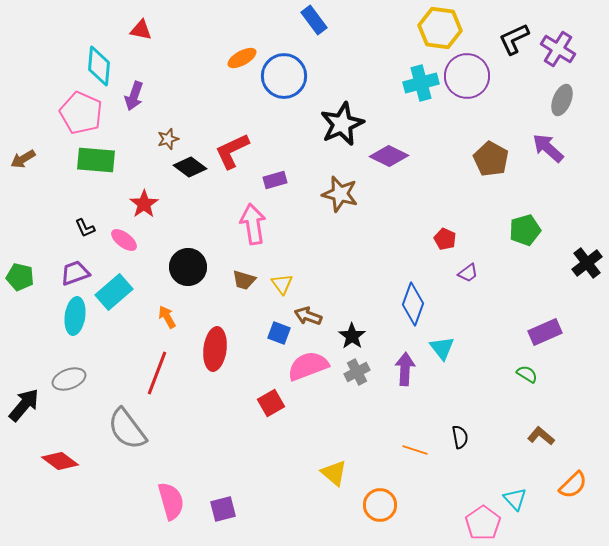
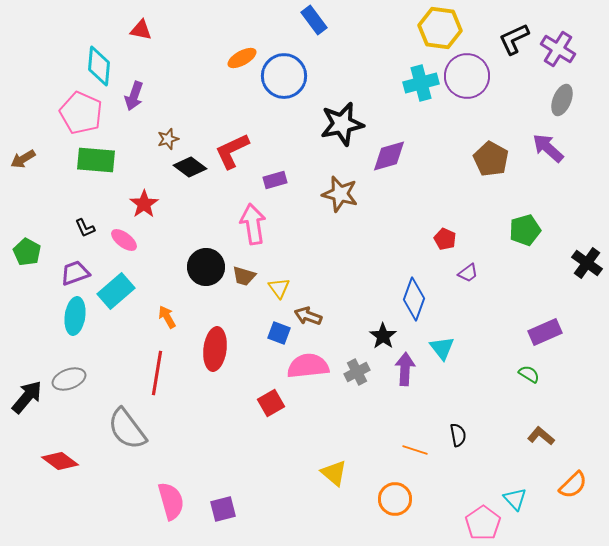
black star at (342, 124): rotated 12 degrees clockwise
purple diamond at (389, 156): rotated 42 degrees counterclockwise
black cross at (587, 263): rotated 16 degrees counterclockwise
black circle at (188, 267): moved 18 px right
green pentagon at (20, 277): moved 7 px right, 25 px up; rotated 16 degrees clockwise
brown trapezoid at (244, 280): moved 4 px up
yellow triangle at (282, 284): moved 3 px left, 4 px down
cyan rectangle at (114, 292): moved 2 px right, 1 px up
blue diamond at (413, 304): moved 1 px right, 5 px up
black star at (352, 336): moved 31 px right
pink semicircle at (308, 366): rotated 15 degrees clockwise
red line at (157, 373): rotated 12 degrees counterclockwise
green semicircle at (527, 374): moved 2 px right
black arrow at (24, 405): moved 3 px right, 8 px up
black semicircle at (460, 437): moved 2 px left, 2 px up
orange circle at (380, 505): moved 15 px right, 6 px up
